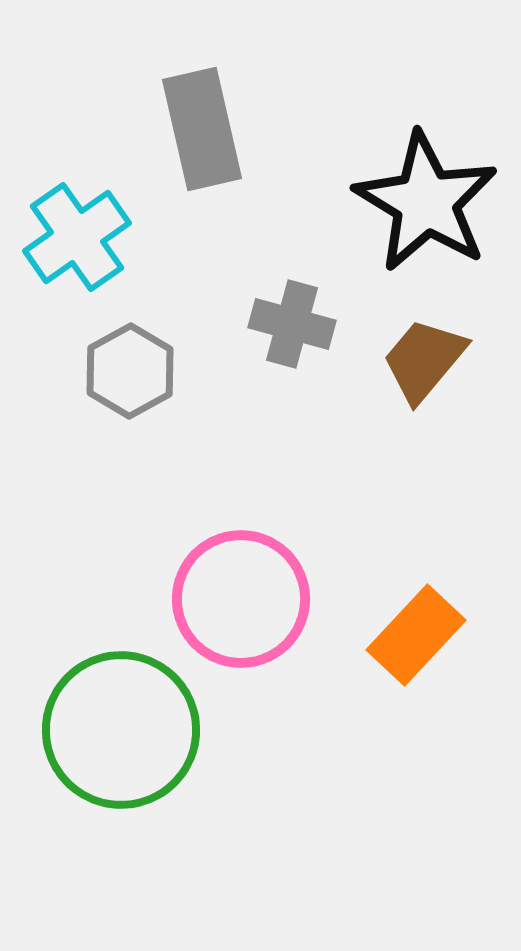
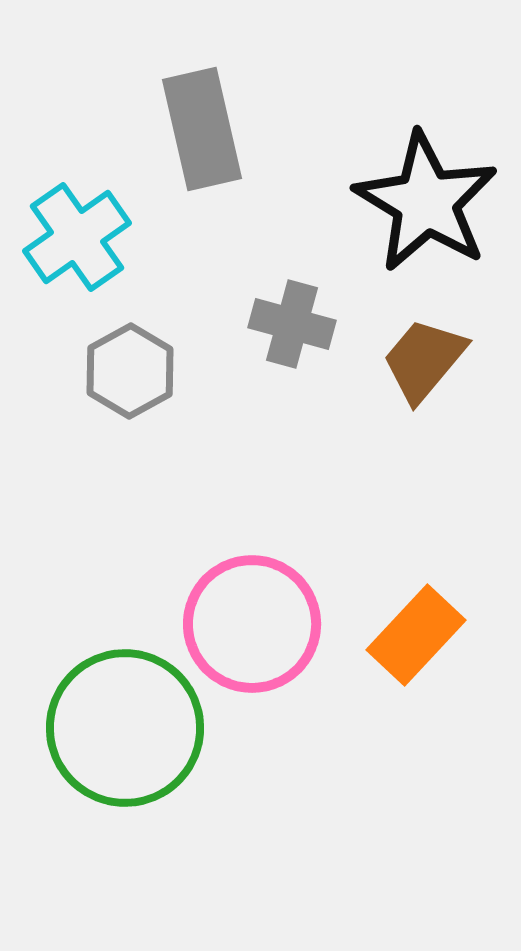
pink circle: moved 11 px right, 25 px down
green circle: moved 4 px right, 2 px up
